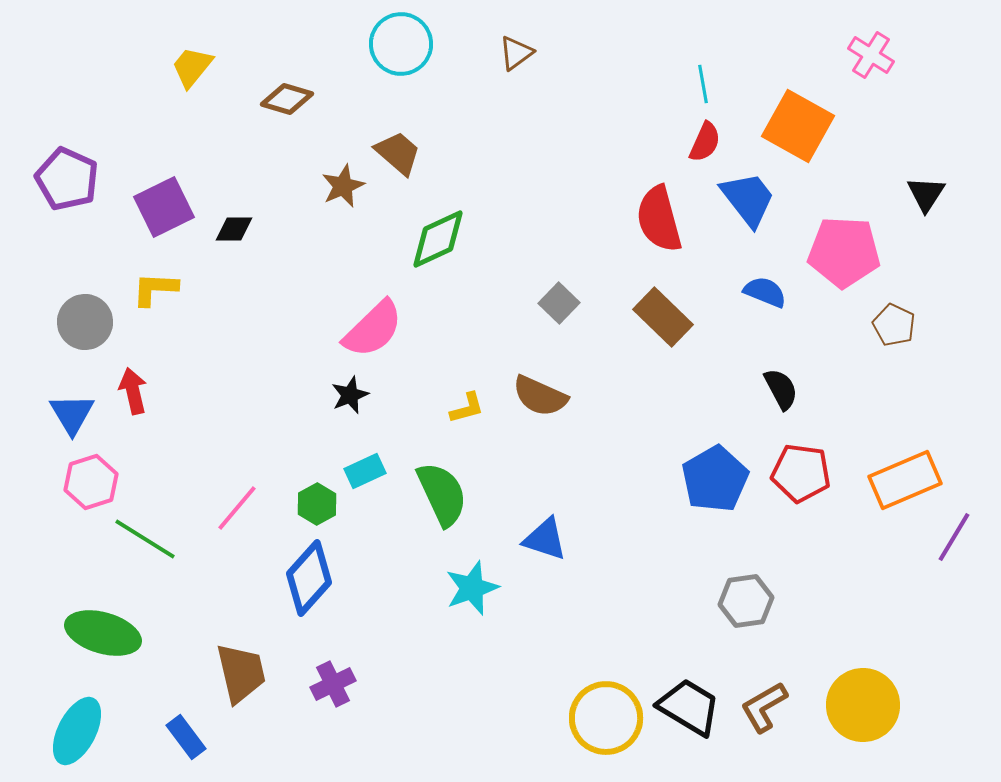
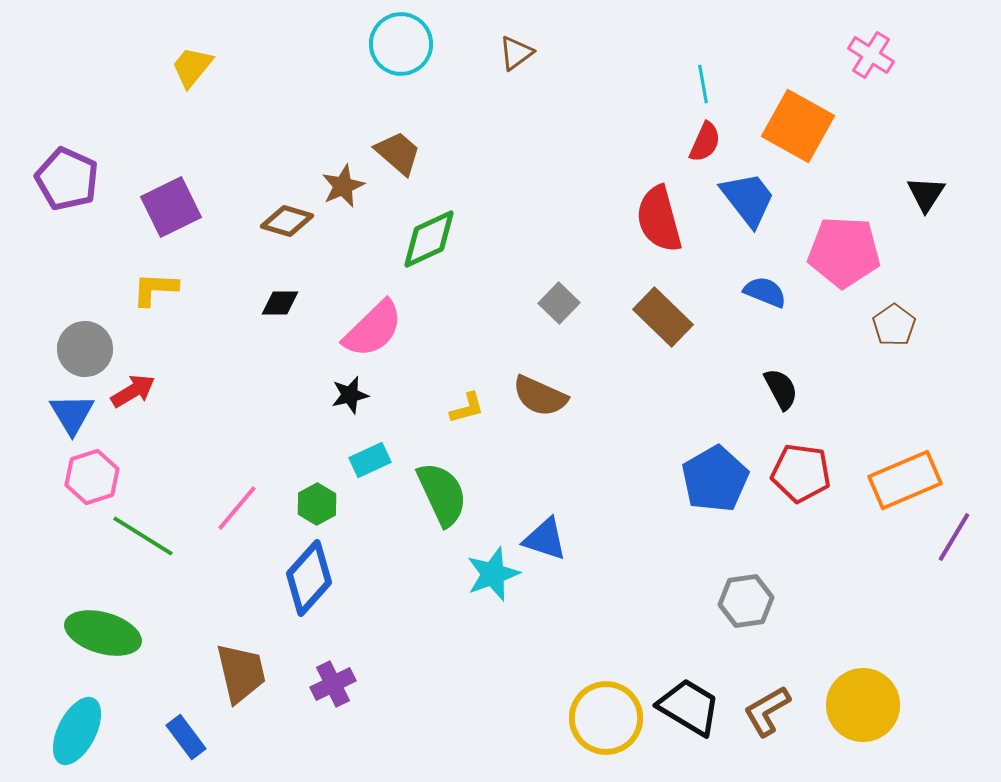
brown diamond at (287, 99): moved 122 px down
purple square at (164, 207): moved 7 px right
black diamond at (234, 229): moved 46 px right, 74 px down
green diamond at (438, 239): moved 9 px left
gray circle at (85, 322): moved 27 px down
brown pentagon at (894, 325): rotated 12 degrees clockwise
red arrow at (133, 391): rotated 72 degrees clockwise
black star at (350, 395): rotated 9 degrees clockwise
cyan rectangle at (365, 471): moved 5 px right, 11 px up
pink hexagon at (91, 482): moved 1 px right, 5 px up
green line at (145, 539): moved 2 px left, 3 px up
cyan star at (472, 588): moved 21 px right, 14 px up
brown L-shape at (764, 707): moved 3 px right, 4 px down
